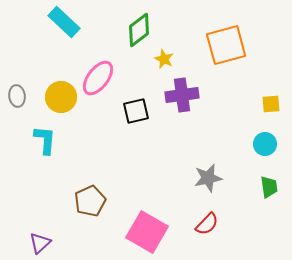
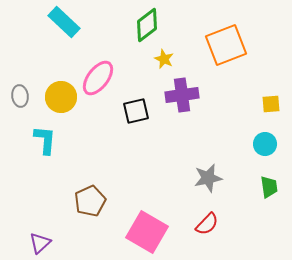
green diamond: moved 8 px right, 5 px up
orange square: rotated 6 degrees counterclockwise
gray ellipse: moved 3 px right
